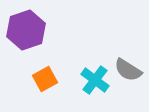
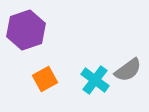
gray semicircle: rotated 68 degrees counterclockwise
